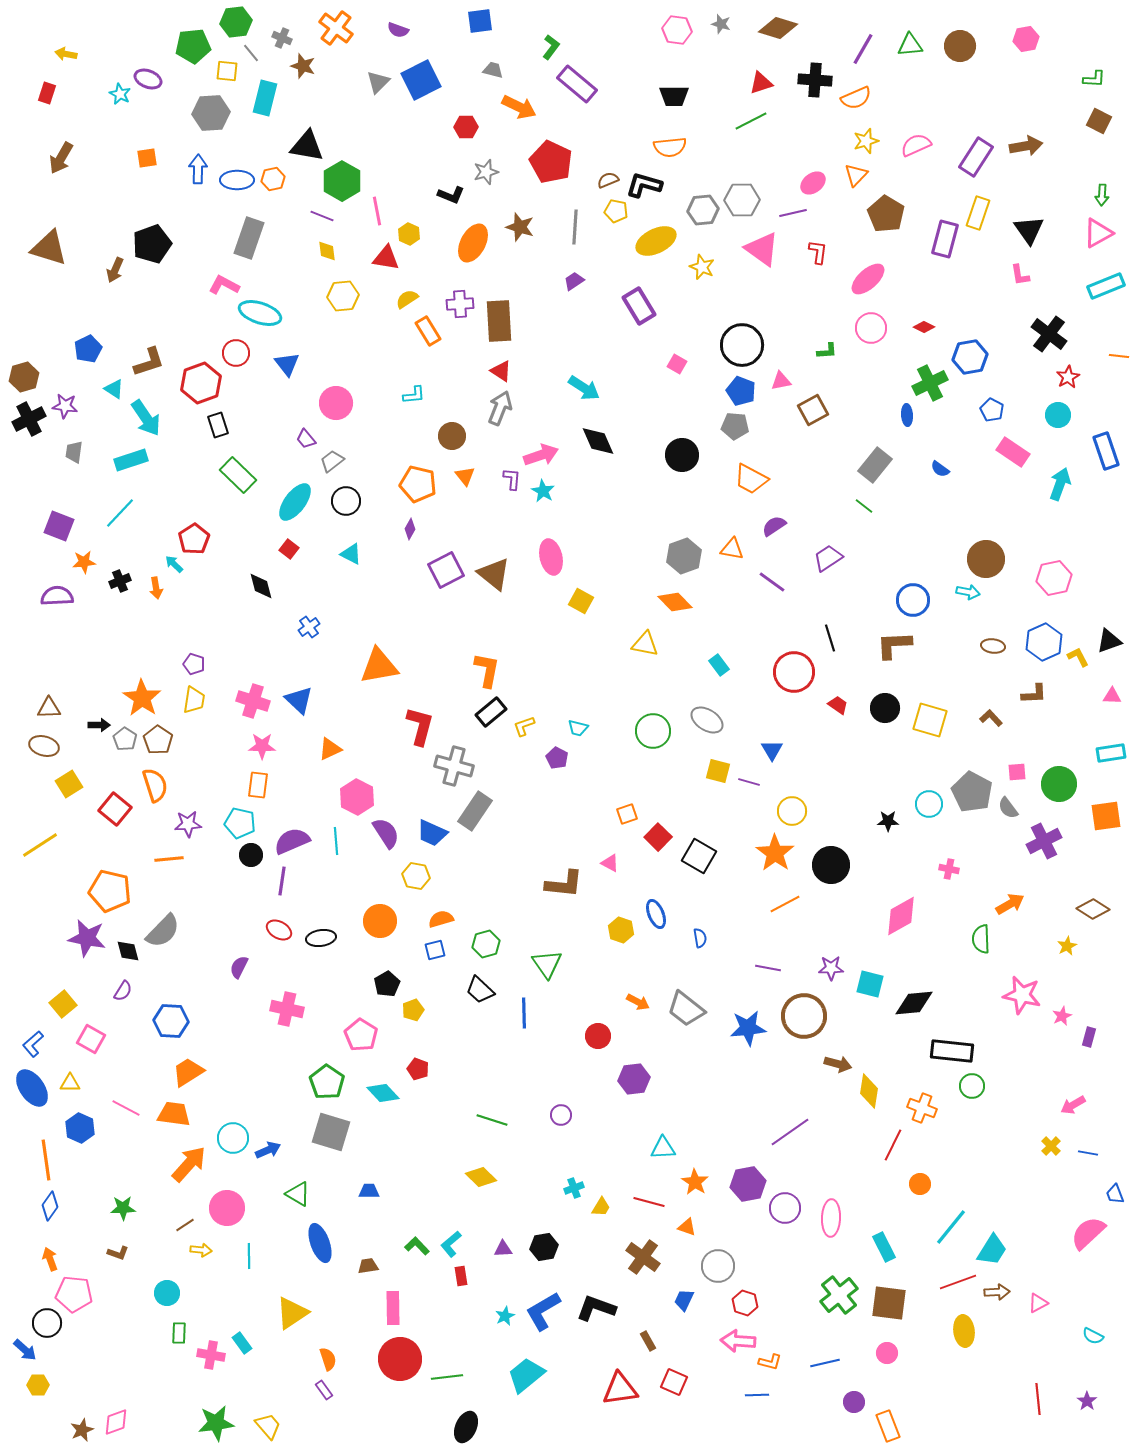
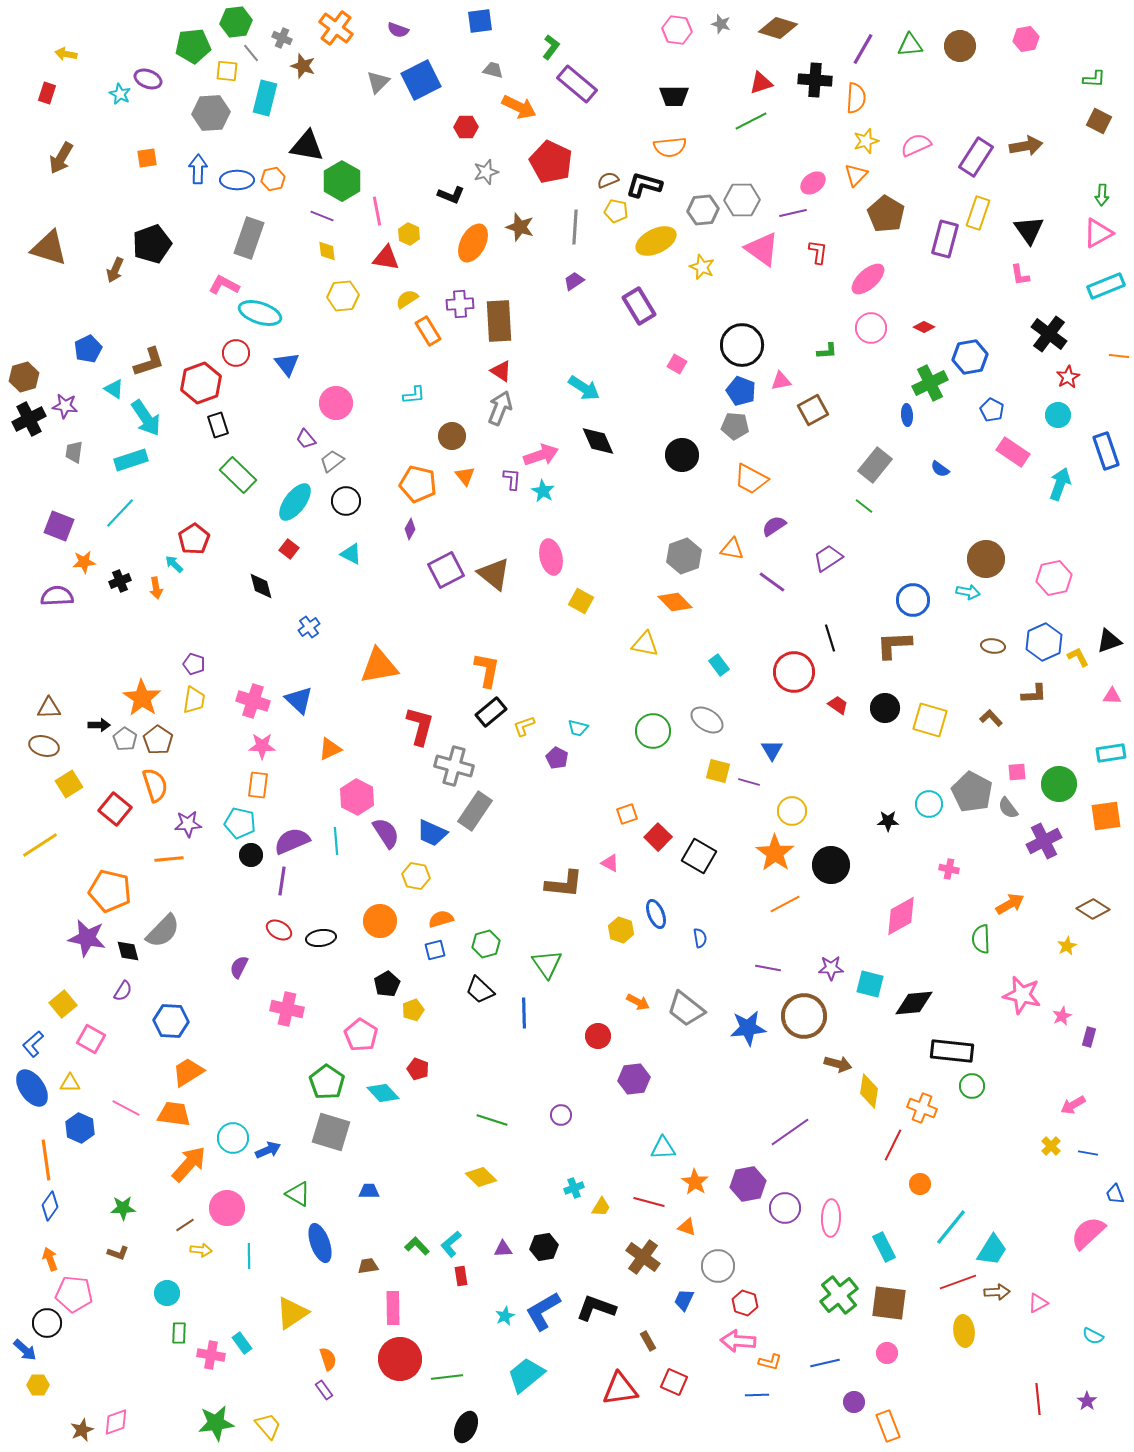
orange semicircle at (856, 98): rotated 64 degrees counterclockwise
